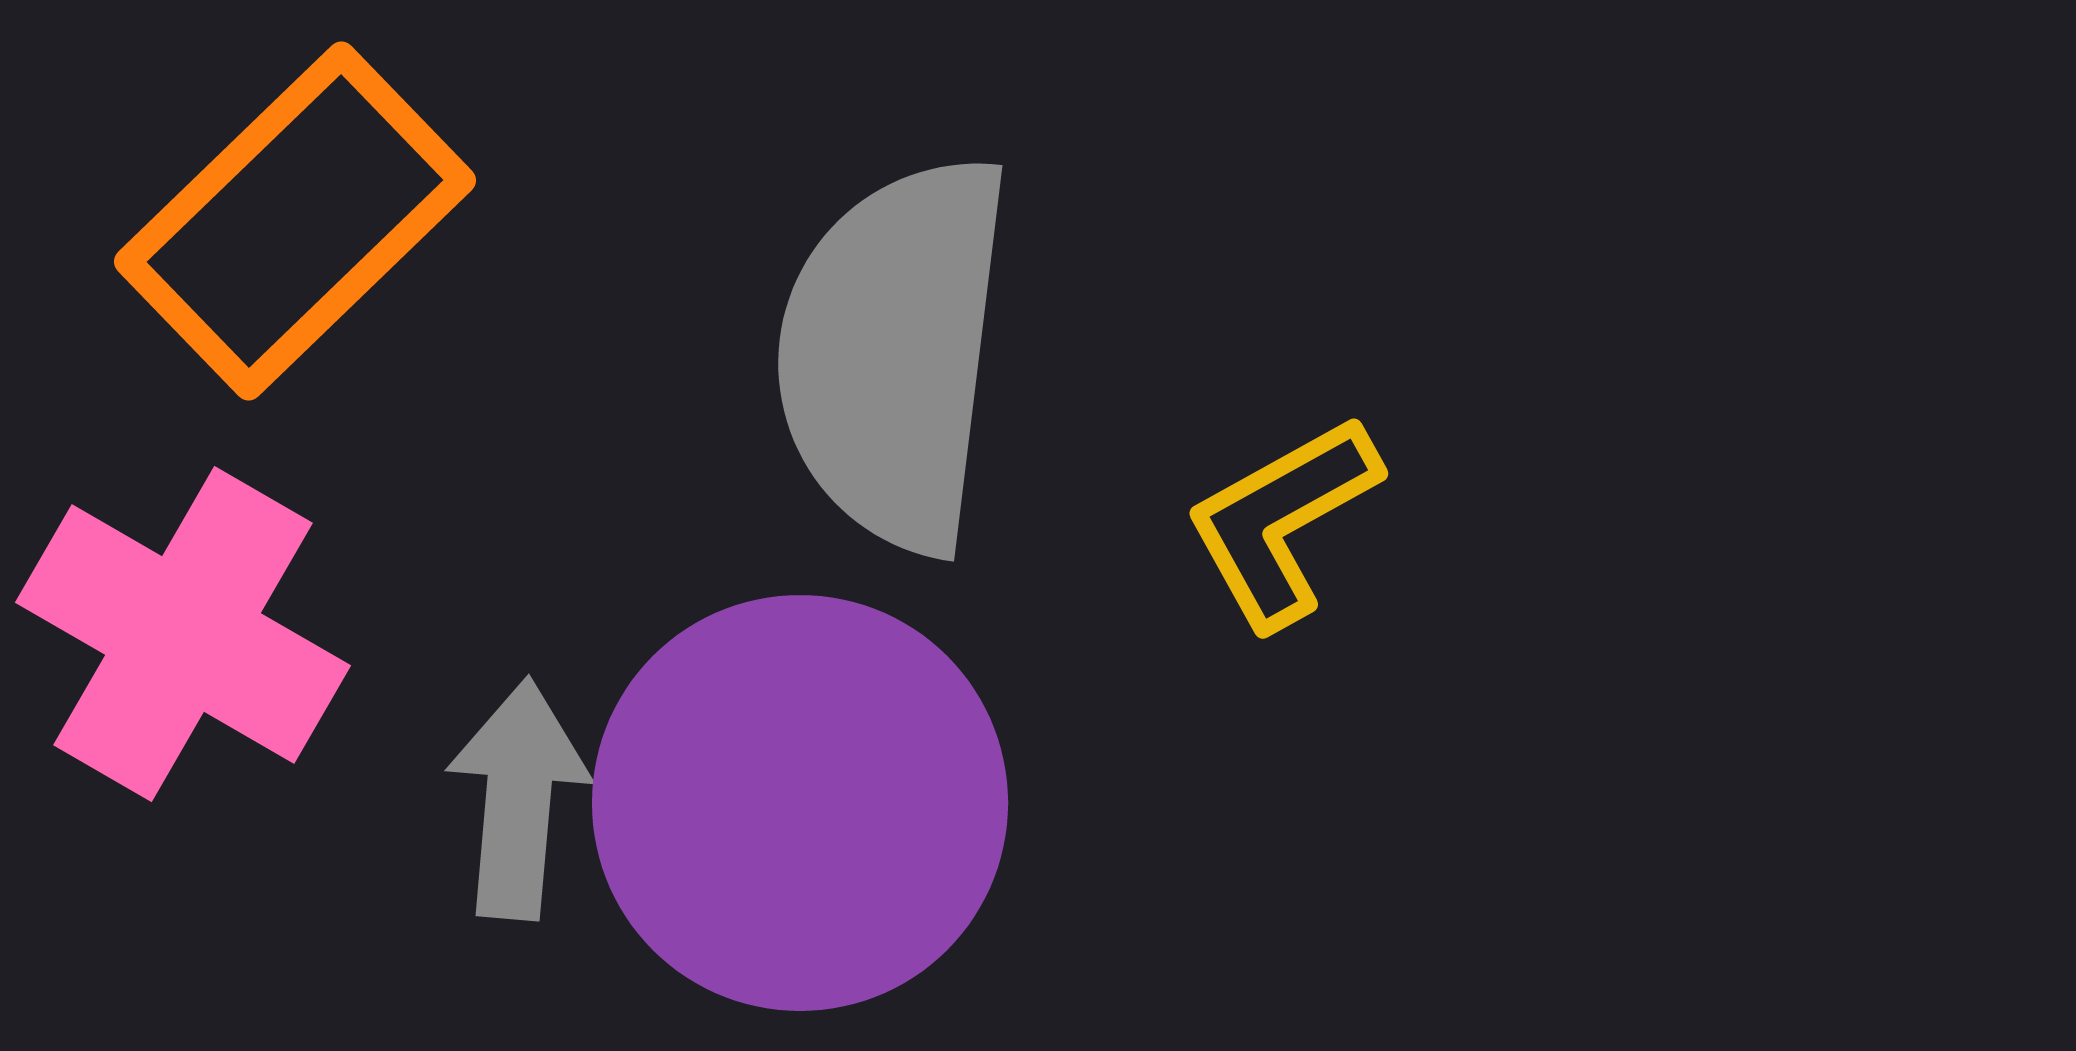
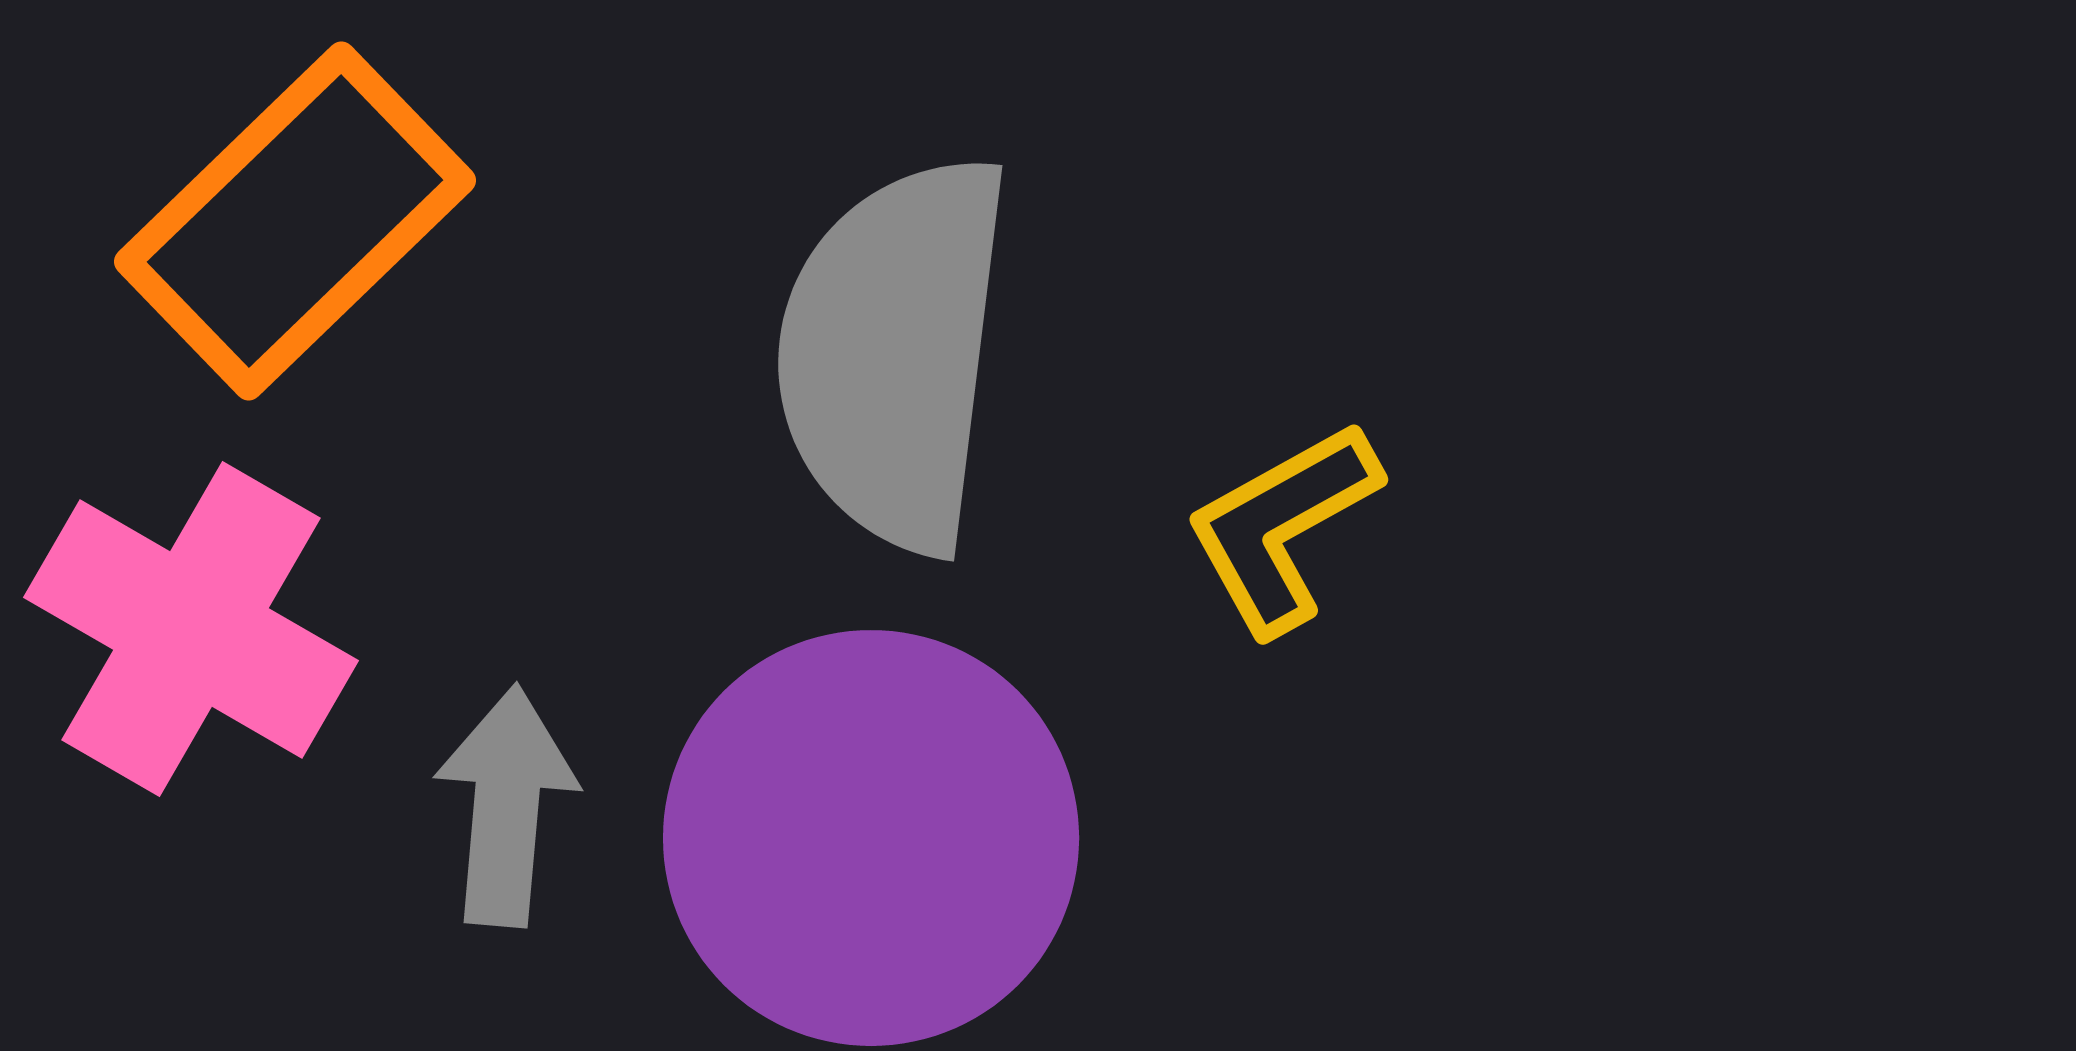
yellow L-shape: moved 6 px down
pink cross: moved 8 px right, 5 px up
gray arrow: moved 12 px left, 7 px down
purple circle: moved 71 px right, 35 px down
